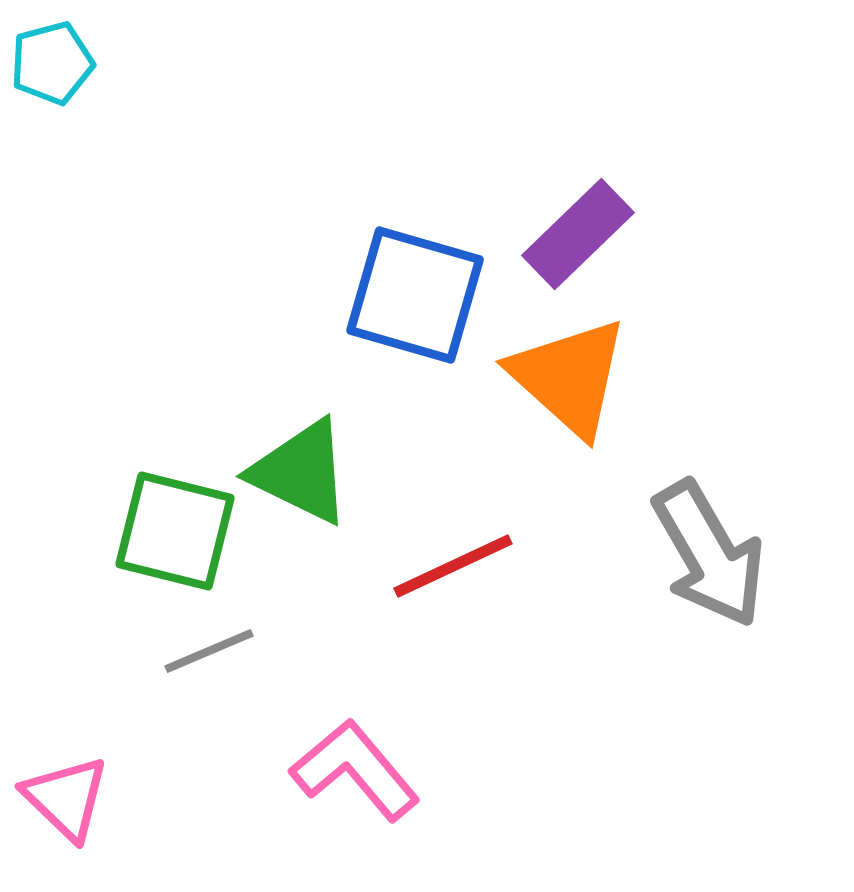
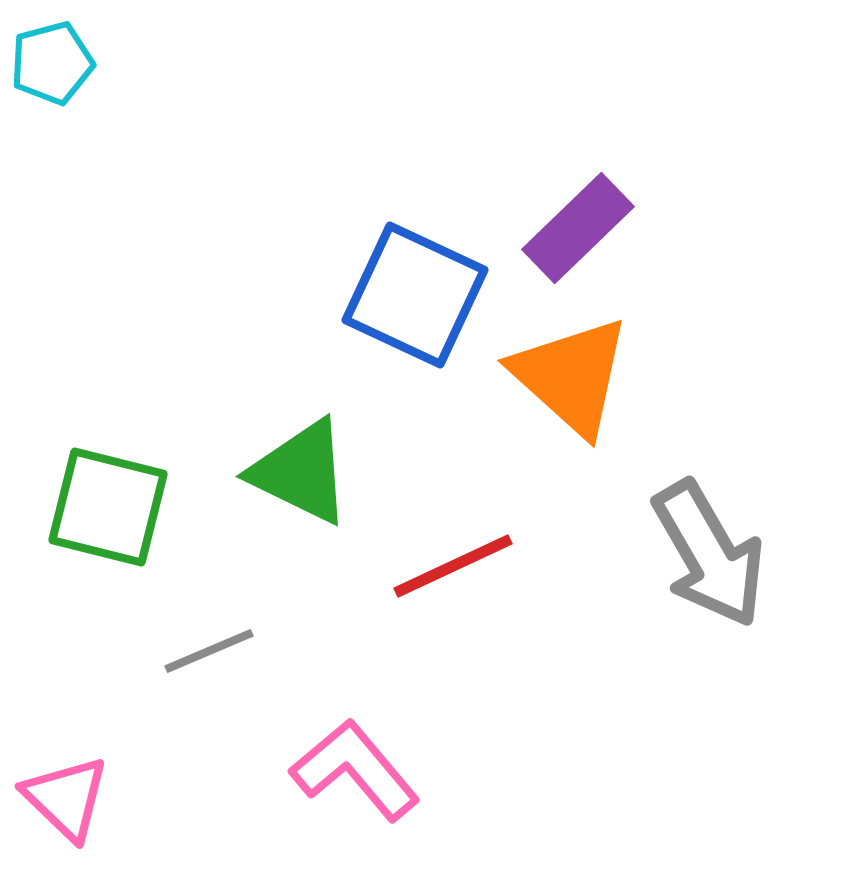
purple rectangle: moved 6 px up
blue square: rotated 9 degrees clockwise
orange triangle: moved 2 px right, 1 px up
green square: moved 67 px left, 24 px up
